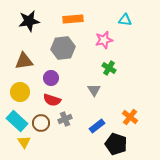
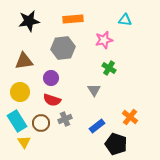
cyan rectangle: rotated 15 degrees clockwise
